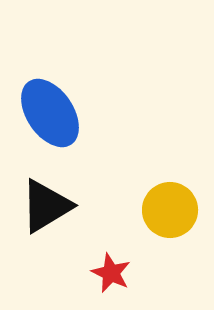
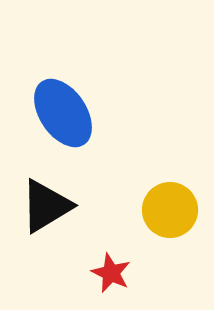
blue ellipse: moved 13 px right
